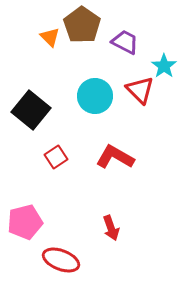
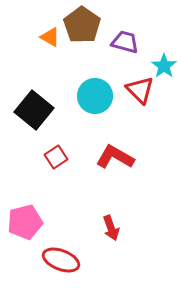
orange triangle: rotated 15 degrees counterclockwise
purple trapezoid: rotated 12 degrees counterclockwise
black square: moved 3 px right
